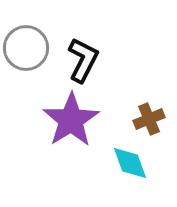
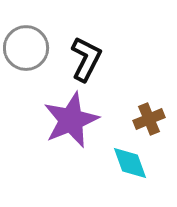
black L-shape: moved 3 px right, 1 px up
purple star: rotated 10 degrees clockwise
